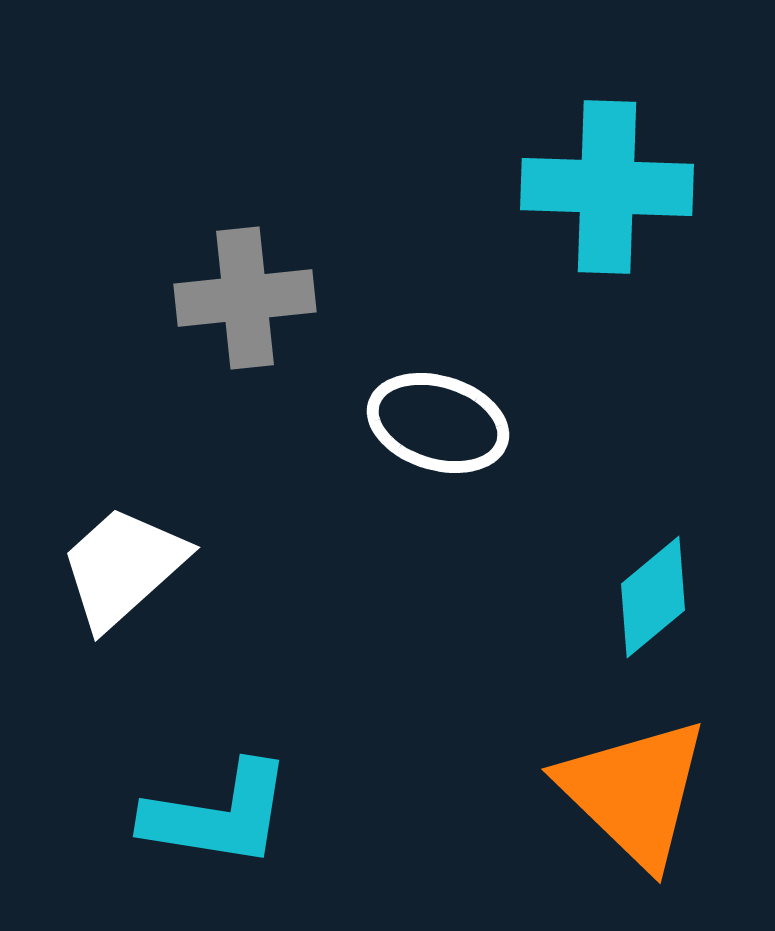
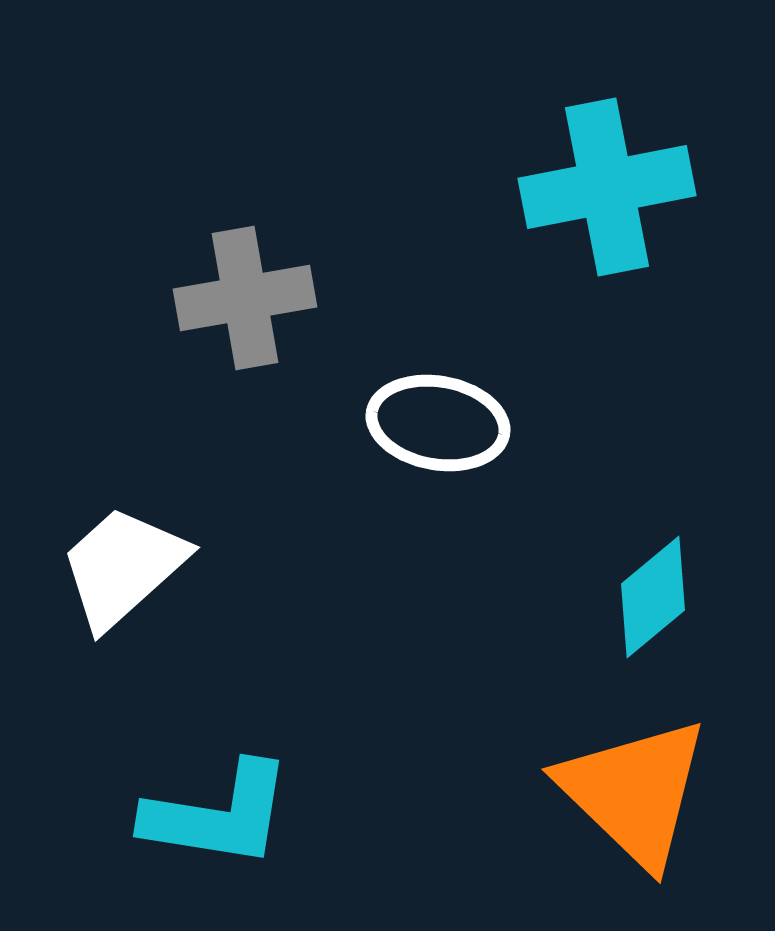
cyan cross: rotated 13 degrees counterclockwise
gray cross: rotated 4 degrees counterclockwise
white ellipse: rotated 7 degrees counterclockwise
